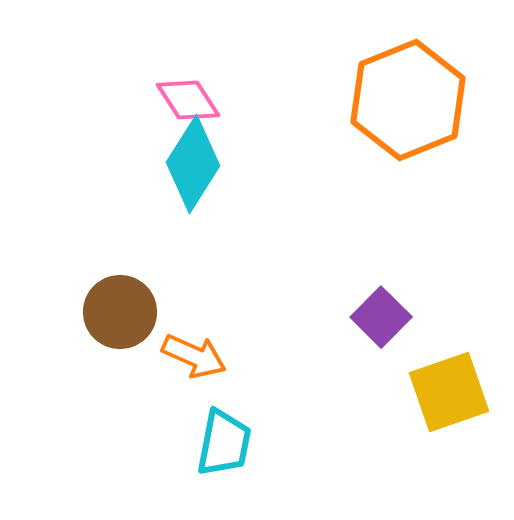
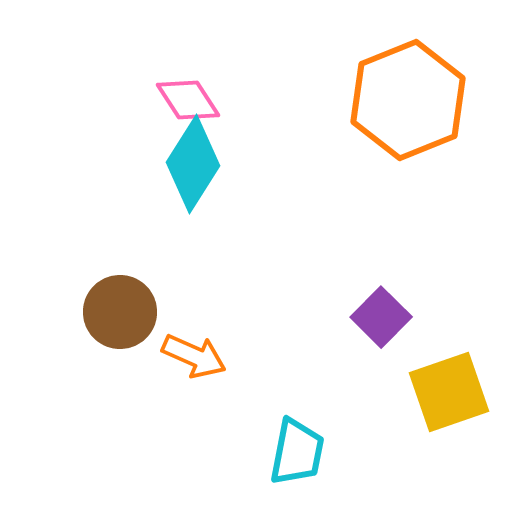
cyan trapezoid: moved 73 px right, 9 px down
